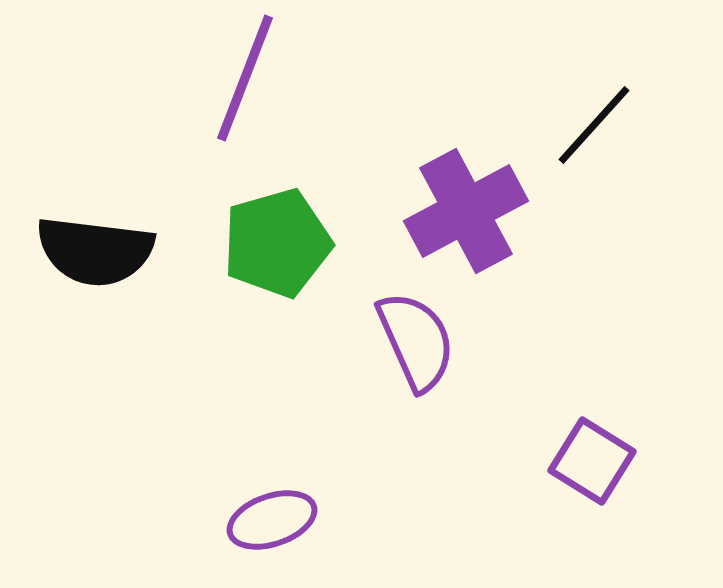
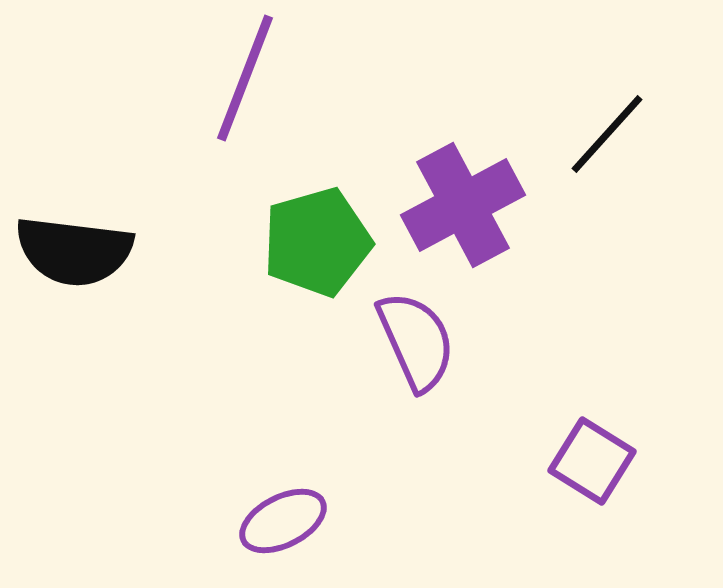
black line: moved 13 px right, 9 px down
purple cross: moved 3 px left, 6 px up
green pentagon: moved 40 px right, 1 px up
black semicircle: moved 21 px left
purple ellipse: moved 11 px right, 1 px down; rotated 8 degrees counterclockwise
